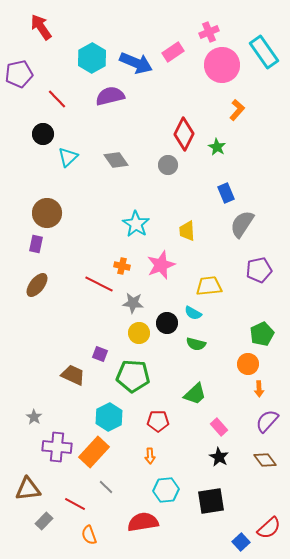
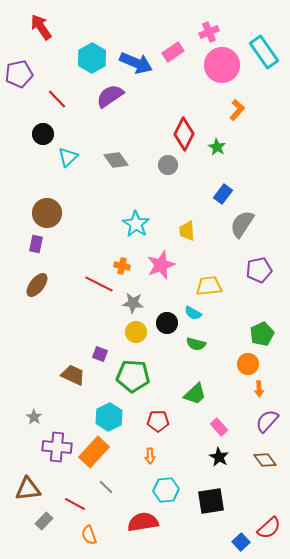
purple semicircle at (110, 96): rotated 20 degrees counterclockwise
blue rectangle at (226, 193): moved 3 px left, 1 px down; rotated 60 degrees clockwise
yellow circle at (139, 333): moved 3 px left, 1 px up
